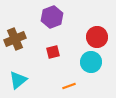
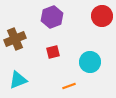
red circle: moved 5 px right, 21 px up
cyan circle: moved 1 px left
cyan triangle: rotated 18 degrees clockwise
